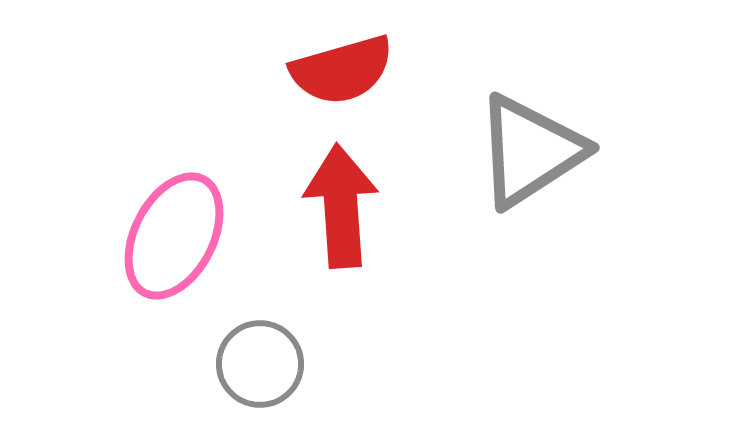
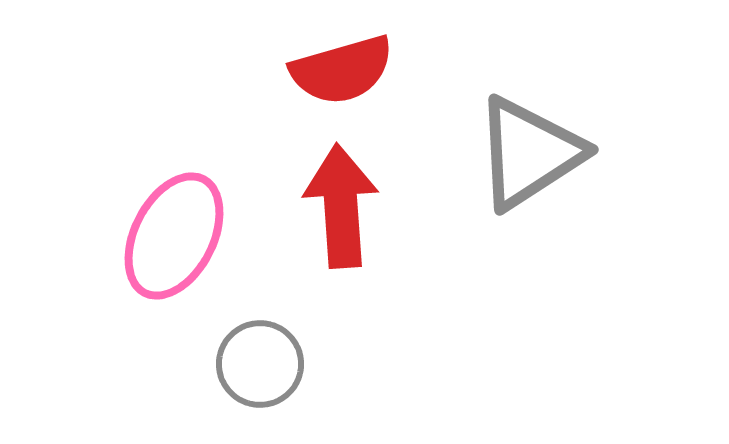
gray triangle: moved 1 px left, 2 px down
